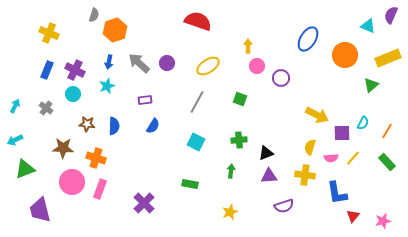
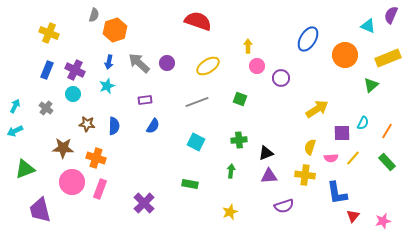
gray line at (197, 102): rotated 40 degrees clockwise
yellow arrow at (317, 115): moved 6 px up; rotated 60 degrees counterclockwise
cyan arrow at (15, 140): moved 9 px up
